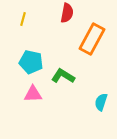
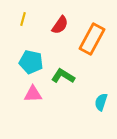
red semicircle: moved 7 px left, 12 px down; rotated 24 degrees clockwise
